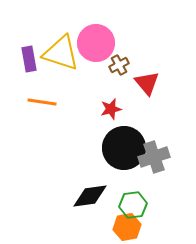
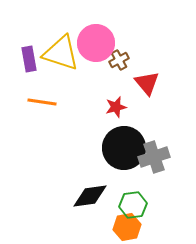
brown cross: moved 5 px up
red star: moved 5 px right, 2 px up
